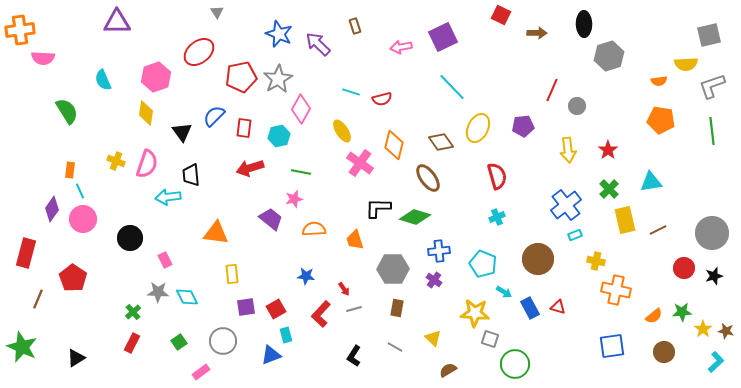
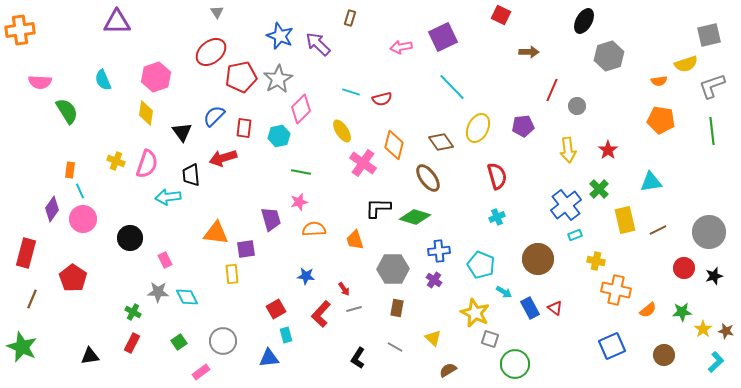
black ellipse at (584, 24): moved 3 px up; rotated 30 degrees clockwise
brown rectangle at (355, 26): moved 5 px left, 8 px up; rotated 35 degrees clockwise
brown arrow at (537, 33): moved 8 px left, 19 px down
blue star at (279, 34): moved 1 px right, 2 px down
red ellipse at (199, 52): moved 12 px right
pink semicircle at (43, 58): moved 3 px left, 24 px down
yellow semicircle at (686, 64): rotated 15 degrees counterclockwise
pink diamond at (301, 109): rotated 16 degrees clockwise
pink cross at (360, 163): moved 3 px right
red arrow at (250, 168): moved 27 px left, 10 px up
green cross at (609, 189): moved 10 px left
pink star at (294, 199): moved 5 px right, 3 px down
purple trapezoid at (271, 219): rotated 35 degrees clockwise
gray circle at (712, 233): moved 3 px left, 1 px up
cyan pentagon at (483, 264): moved 2 px left, 1 px down
brown line at (38, 299): moved 6 px left
purple square at (246, 307): moved 58 px up
red triangle at (558, 307): moved 3 px left, 1 px down; rotated 21 degrees clockwise
green cross at (133, 312): rotated 21 degrees counterclockwise
yellow star at (475, 313): rotated 20 degrees clockwise
orange semicircle at (654, 316): moved 6 px left, 6 px up
blue square at (612, 346): rotated 16 degrees counterclockwise
brown circle at (664, 352): moved 3 px down
blue triangle at (271, 355): moved 2 px left, 3 px down; rotated 15 degrees clockwise
black L-shape at (354, 356): moved 4 px right, 2 px down
black triangle at (76, 358): moved 14 px right, 2 px up; rotated 24 degrees clockwise
